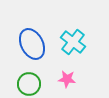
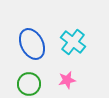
pink star: moved 1 px down; rotated 18 degrees counterclockwise
